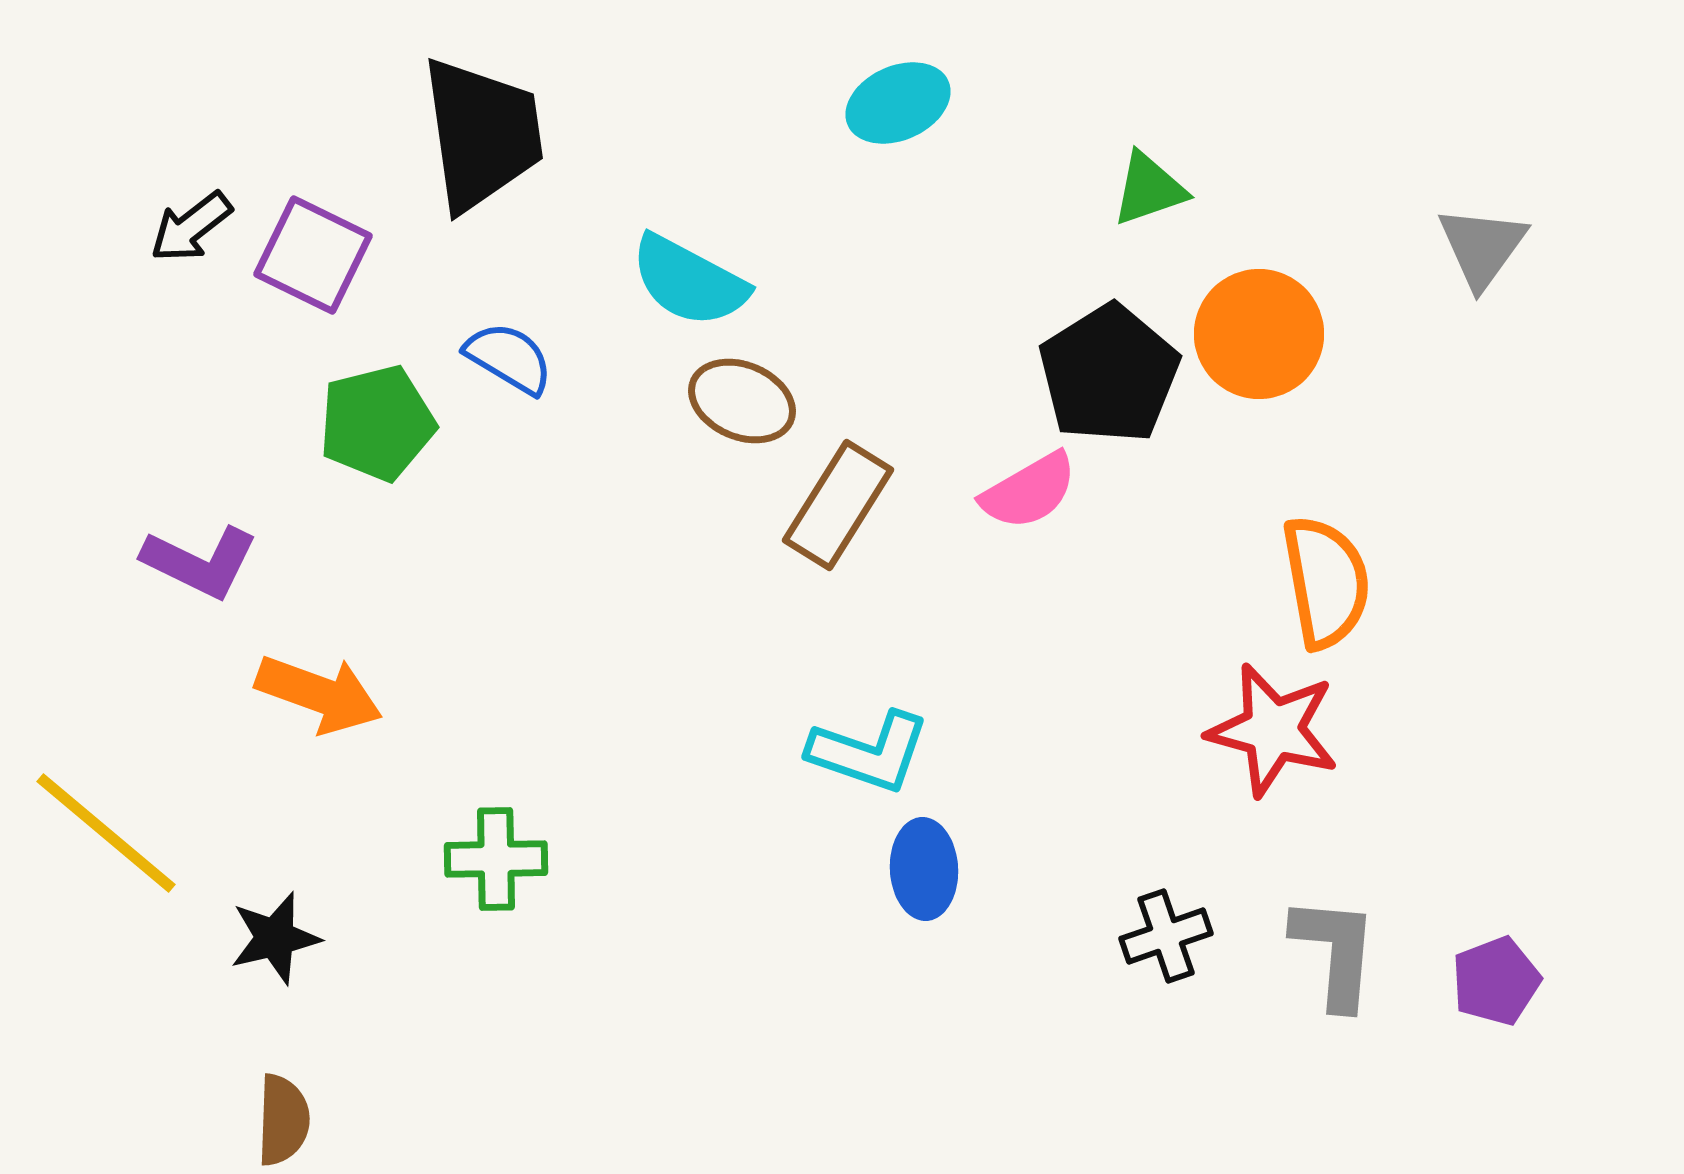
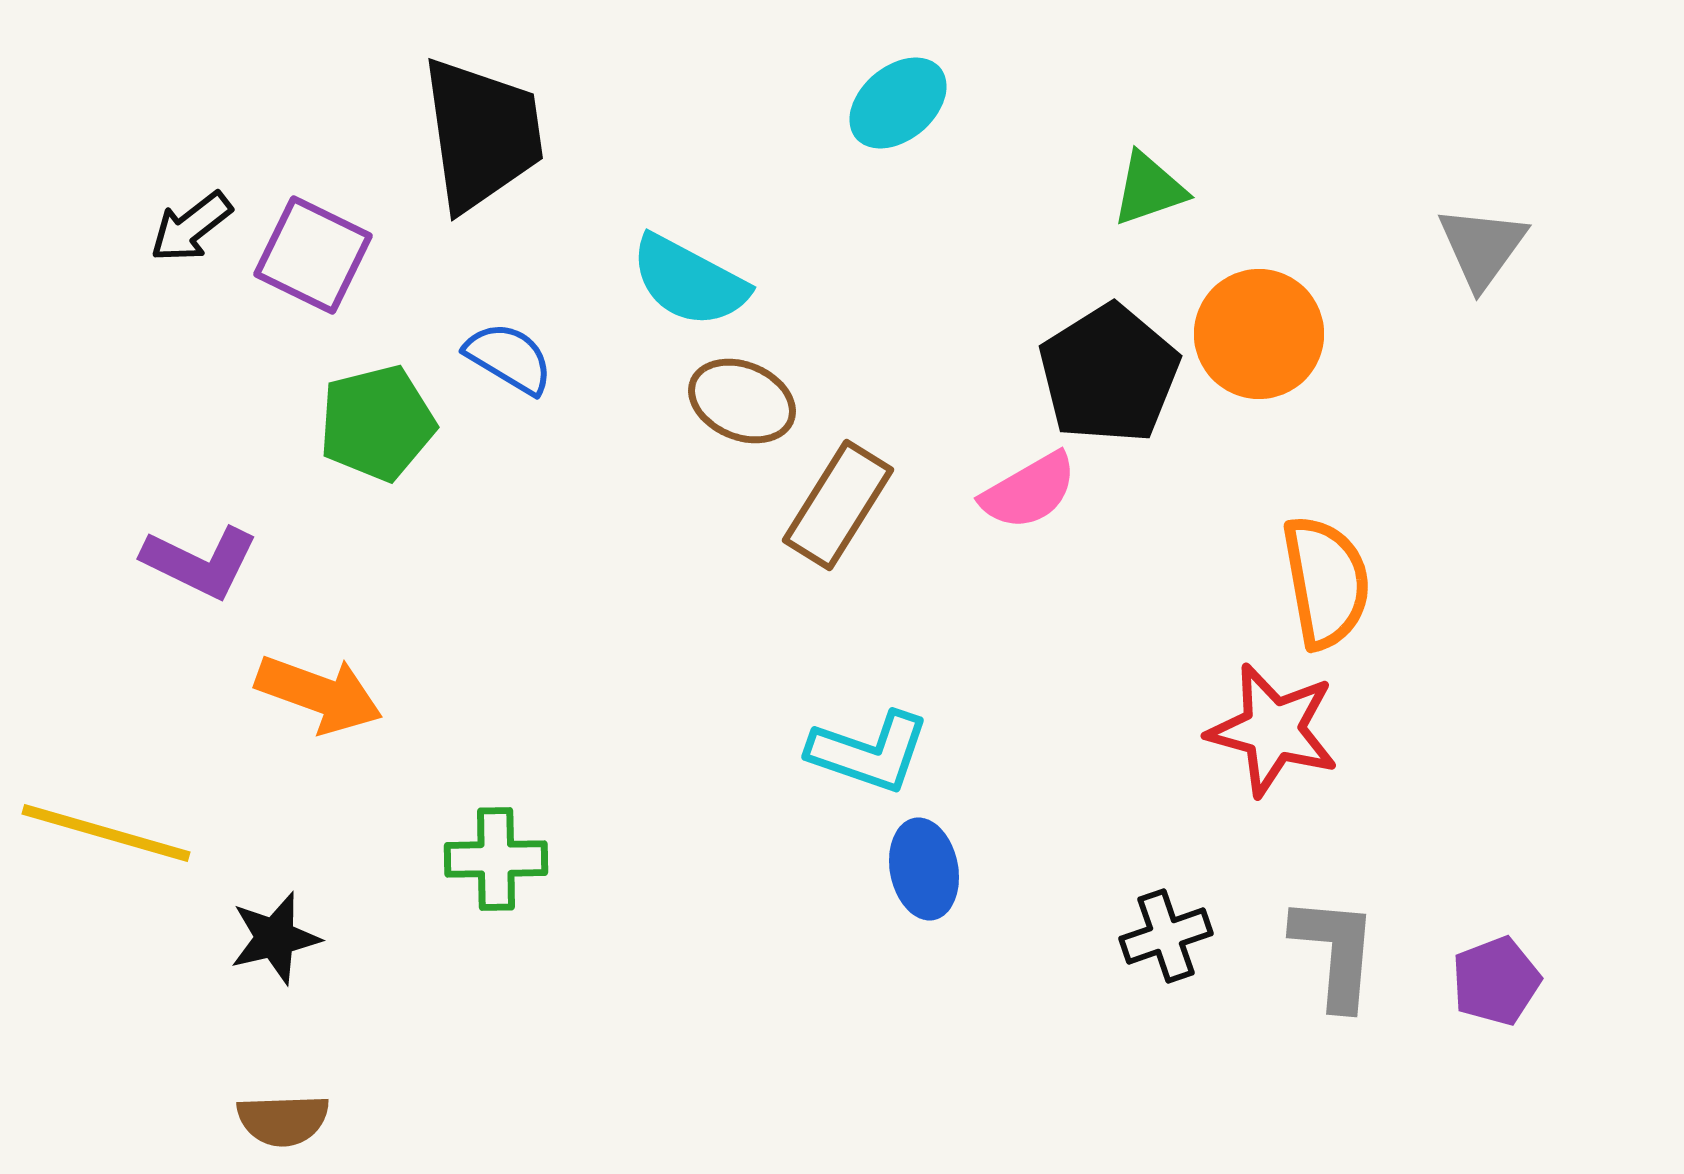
cyan ellipse: rotated 16 degrees counterclockwise
yellow line: rotated 24 degrees counterclockwise
blue ellipse: rotated 8 degrees counterclockwise
brown semicircle: rotated 86 degrees clockwise
